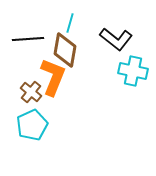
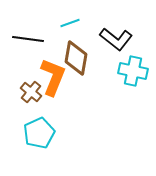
cyan line: rotated 54 degrees clockwise
black line: rotated 12 degrees clockwise
brown diamond: moved 11 px right, 8 px down
cyan pentagon: moved 7 px right, 8 px down
